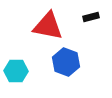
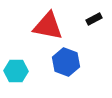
black rectangle: moved 3 px right, 2 px down; rotated 14 degrees counterclockwise
